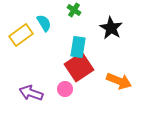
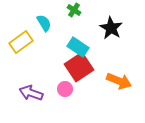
yellow rectangle: moved 7 px down
cyan rectangle: rotated 65 degrees counterclockwise
